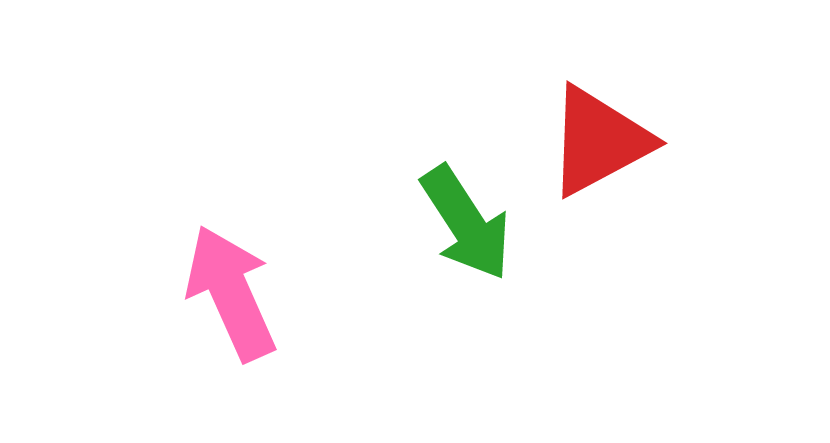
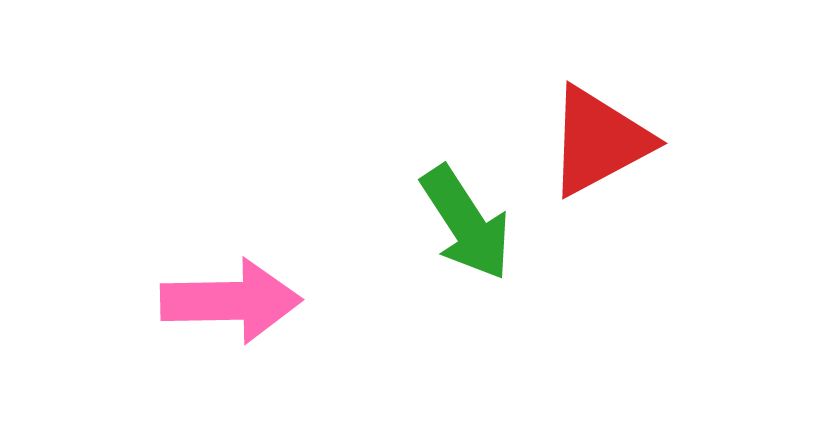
pink arrow: moved 8 px down; rotated 113 degrees clockwise
